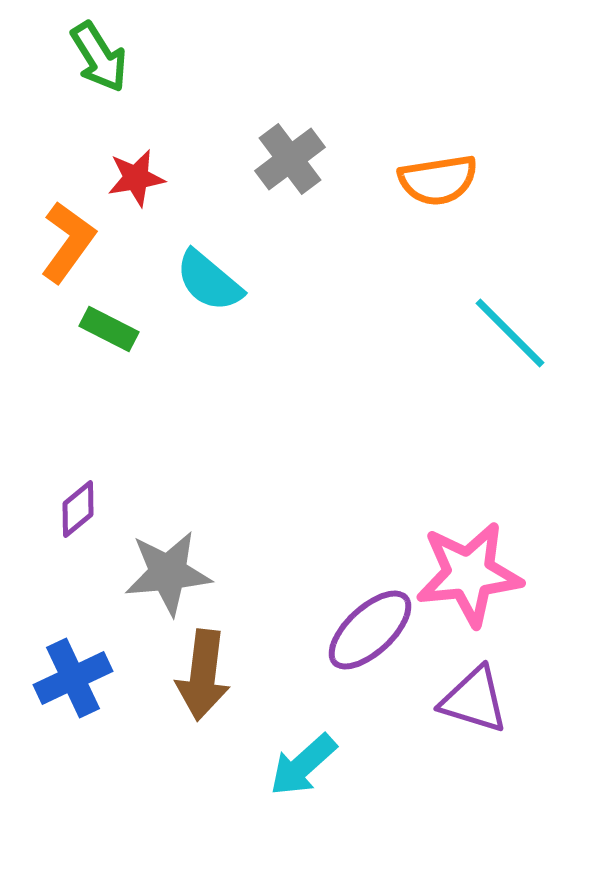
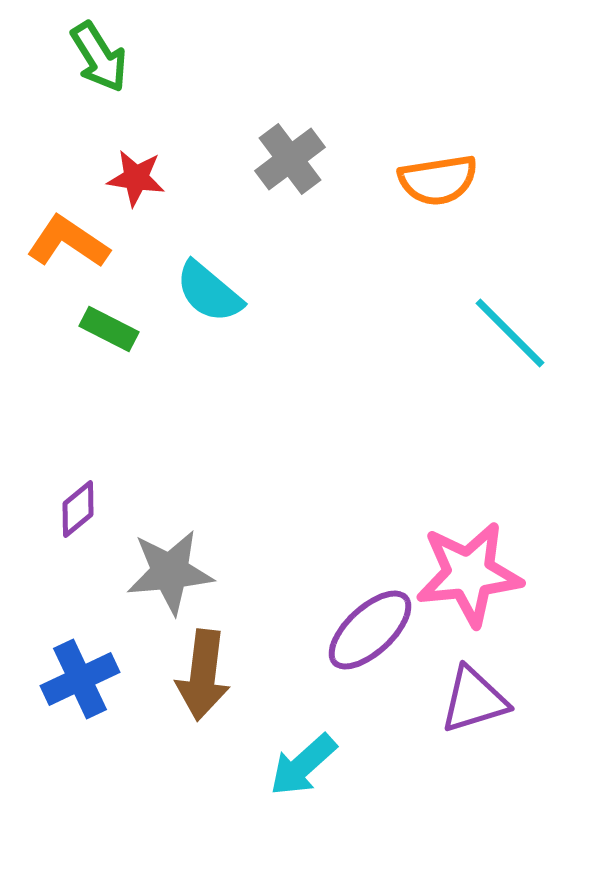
red star: rotated 18 degrees clockwise
orange L-shape: rotated 92 degrees counterclockwise
cyan semicircle: moved 11 px down
gray star: moved 2 px right, 1 px up
blue cross: moved 7 px right, 1 px down
purple triangle: rotated 34 degrees counterclockwise
